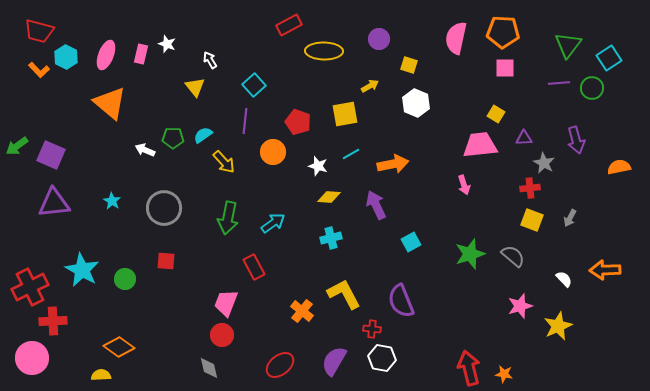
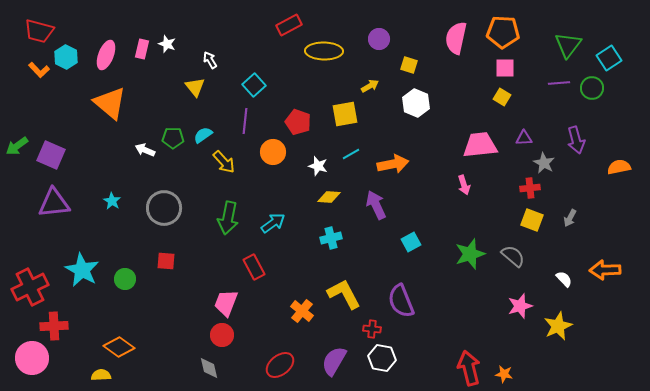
pink rectangle at (141, 54): moved 1 px right, 5 px up
yellow square at (496, 114): moved 6 px right, 17 px up
red cross at (53, 321): moved 1 px right, 5 px down
